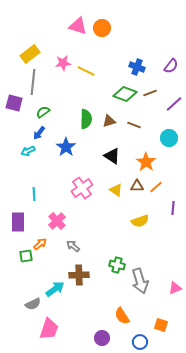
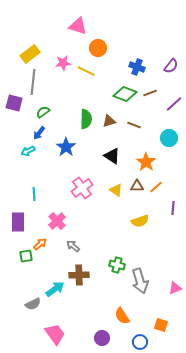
orange circle at (102, 28): moved 4 px left, 20 px down
pink trapezoid at (49, 329): moved 6 px right, 5 px down; rotated 55 degrees counterclockwise
